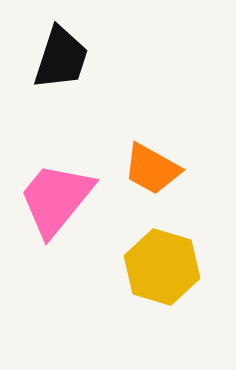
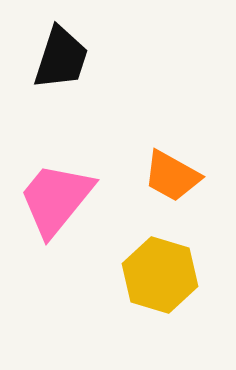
orange trapezoid: moved 20 px right, 7 px down
yellow hexagon: moved 2 px left, 8 px down
